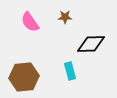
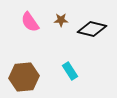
brown star: moved 4 px left, 3 px down
black diamond: moved 1 px right, 15 px up; rotated 16 degrees clockwise
cyan rectangle: rotated 18 degrees counterclockwise
